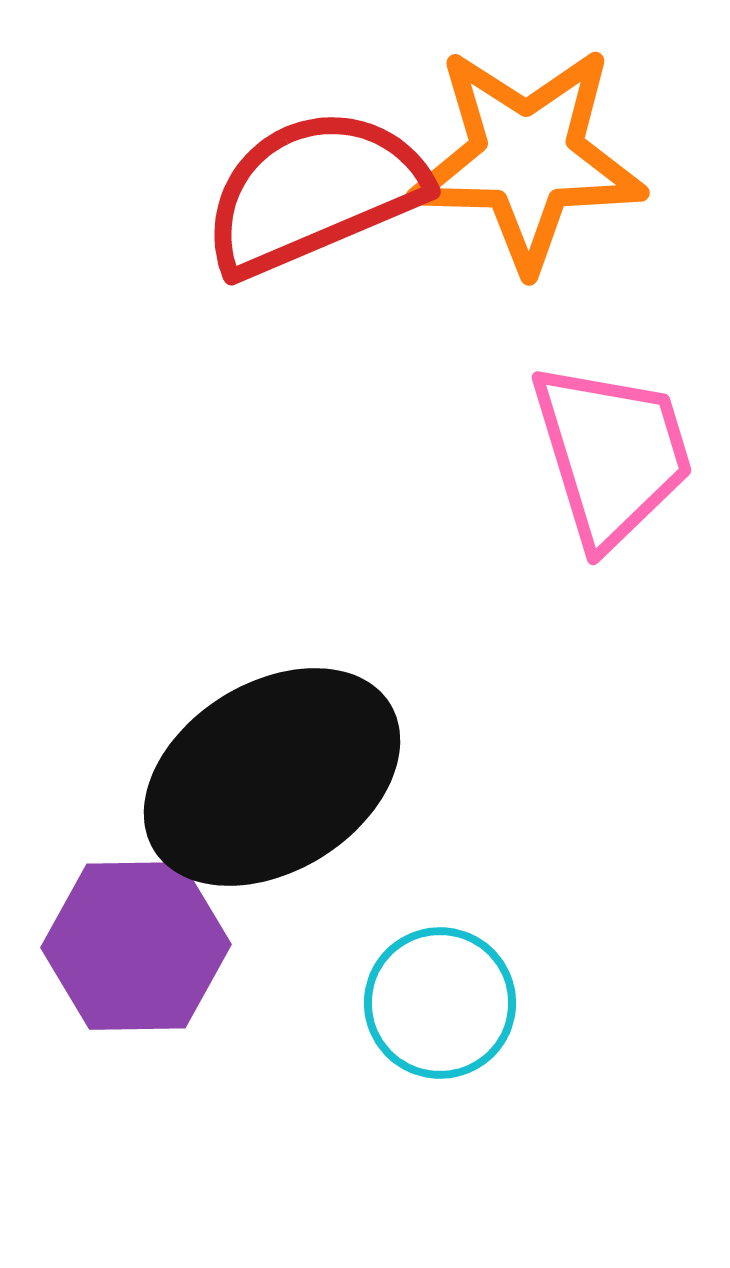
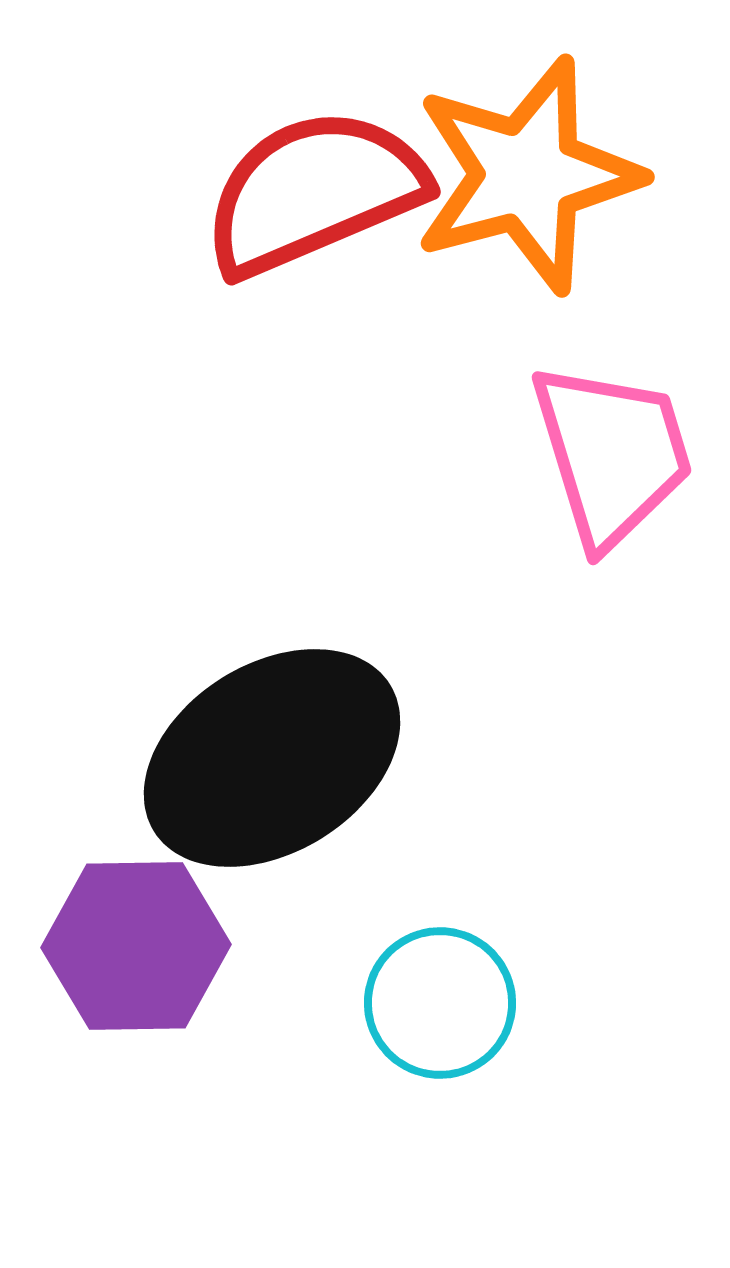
orange star: moved 17 px down; rotated 16 degrees counterclockwise
black ellipse: moved 19 px up
